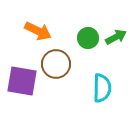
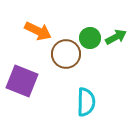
green circle: moved 2 px right
brown circle: moved 10 px right, 10 px up
purple square: rotated 12 degrees clockwise
cyan semicircle: moved 16 px left, 14 px down
